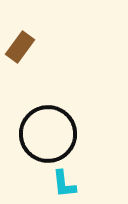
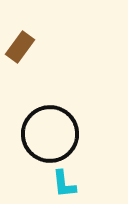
black circle: moved 2 px right
